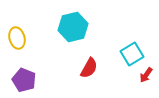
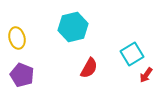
purple pentagon: moved 2 px left, 5 px up
